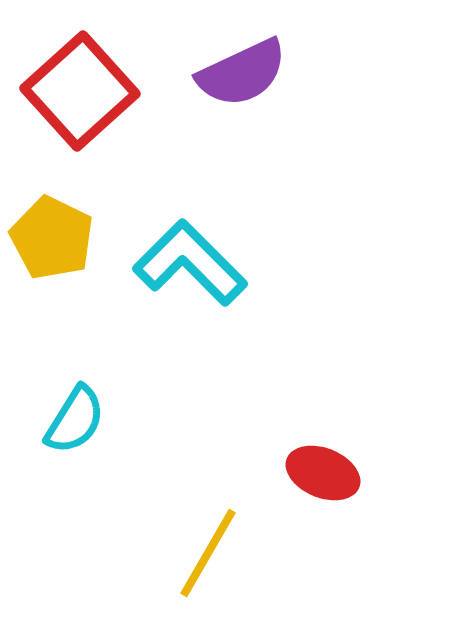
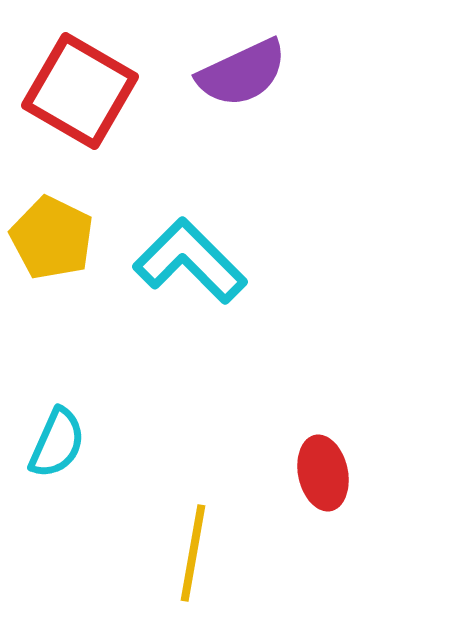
red square: rotated 18 degrees counterclockwise
cyan L-shape: moved 2 px up
cyan semicircle: moved 18 px left, 23 px down; rotated 8 degrees counterclockwise
red ellipse: rotated 56 degrees clockwise
yellow line: moved 15 px left; rotated 20 degrees counterclockwise
